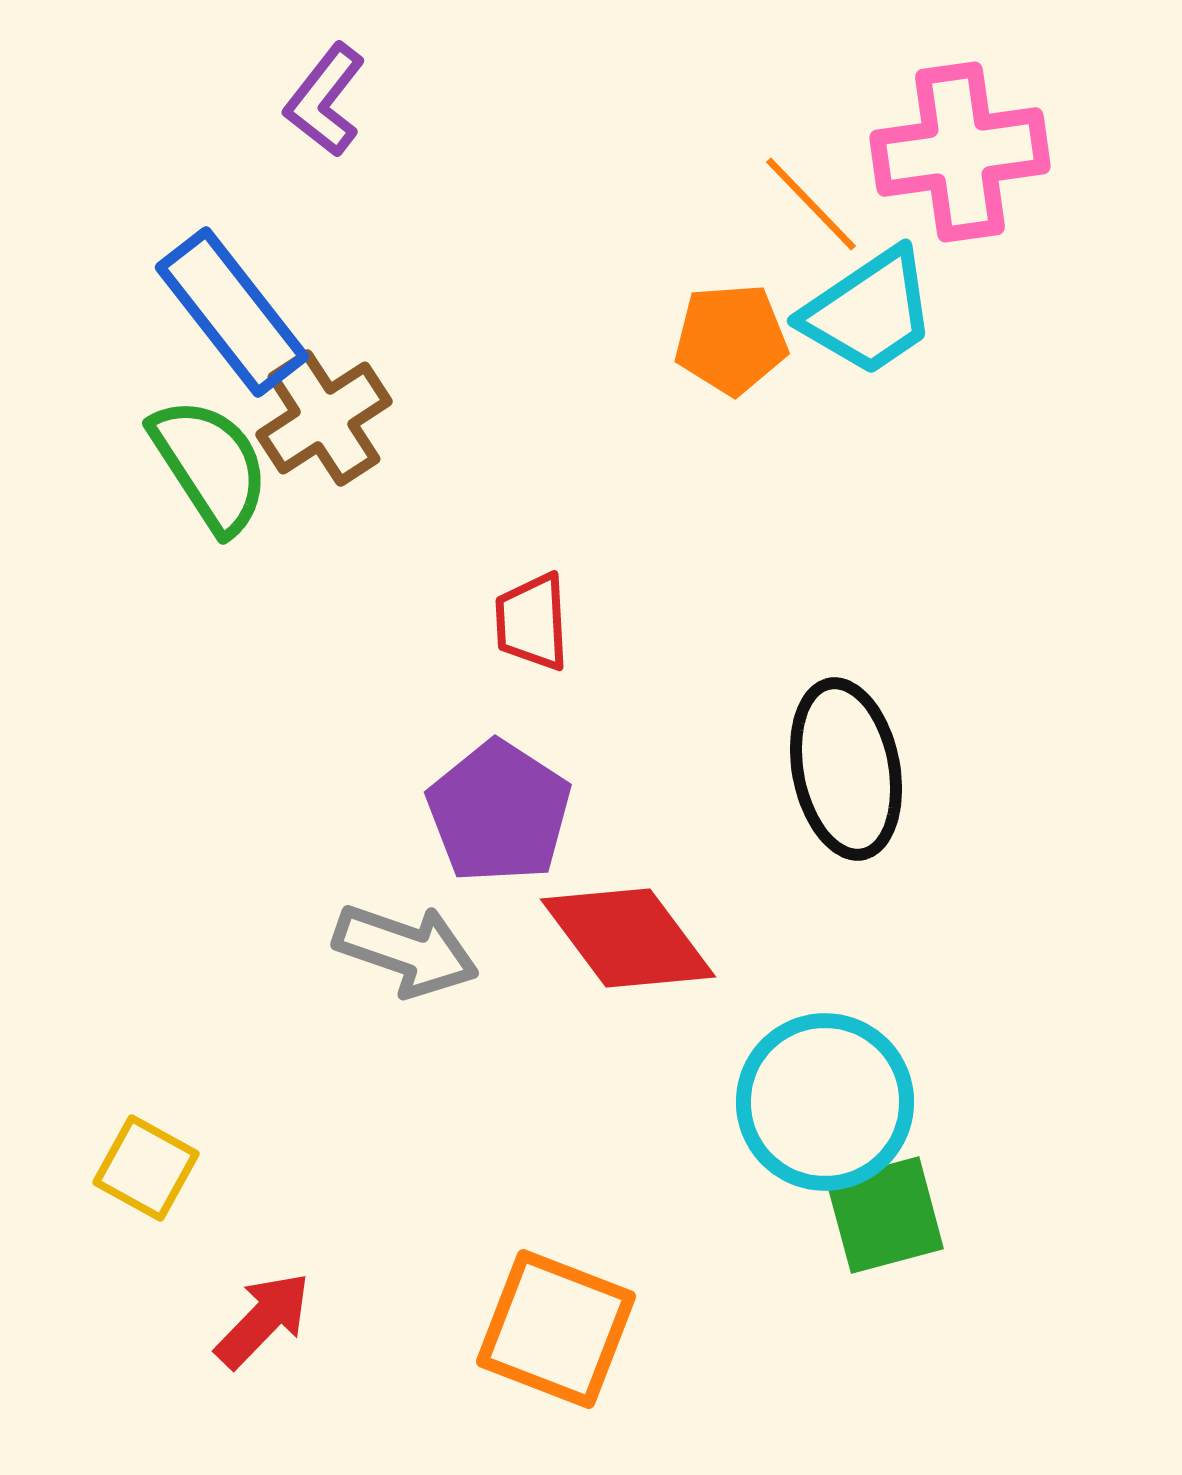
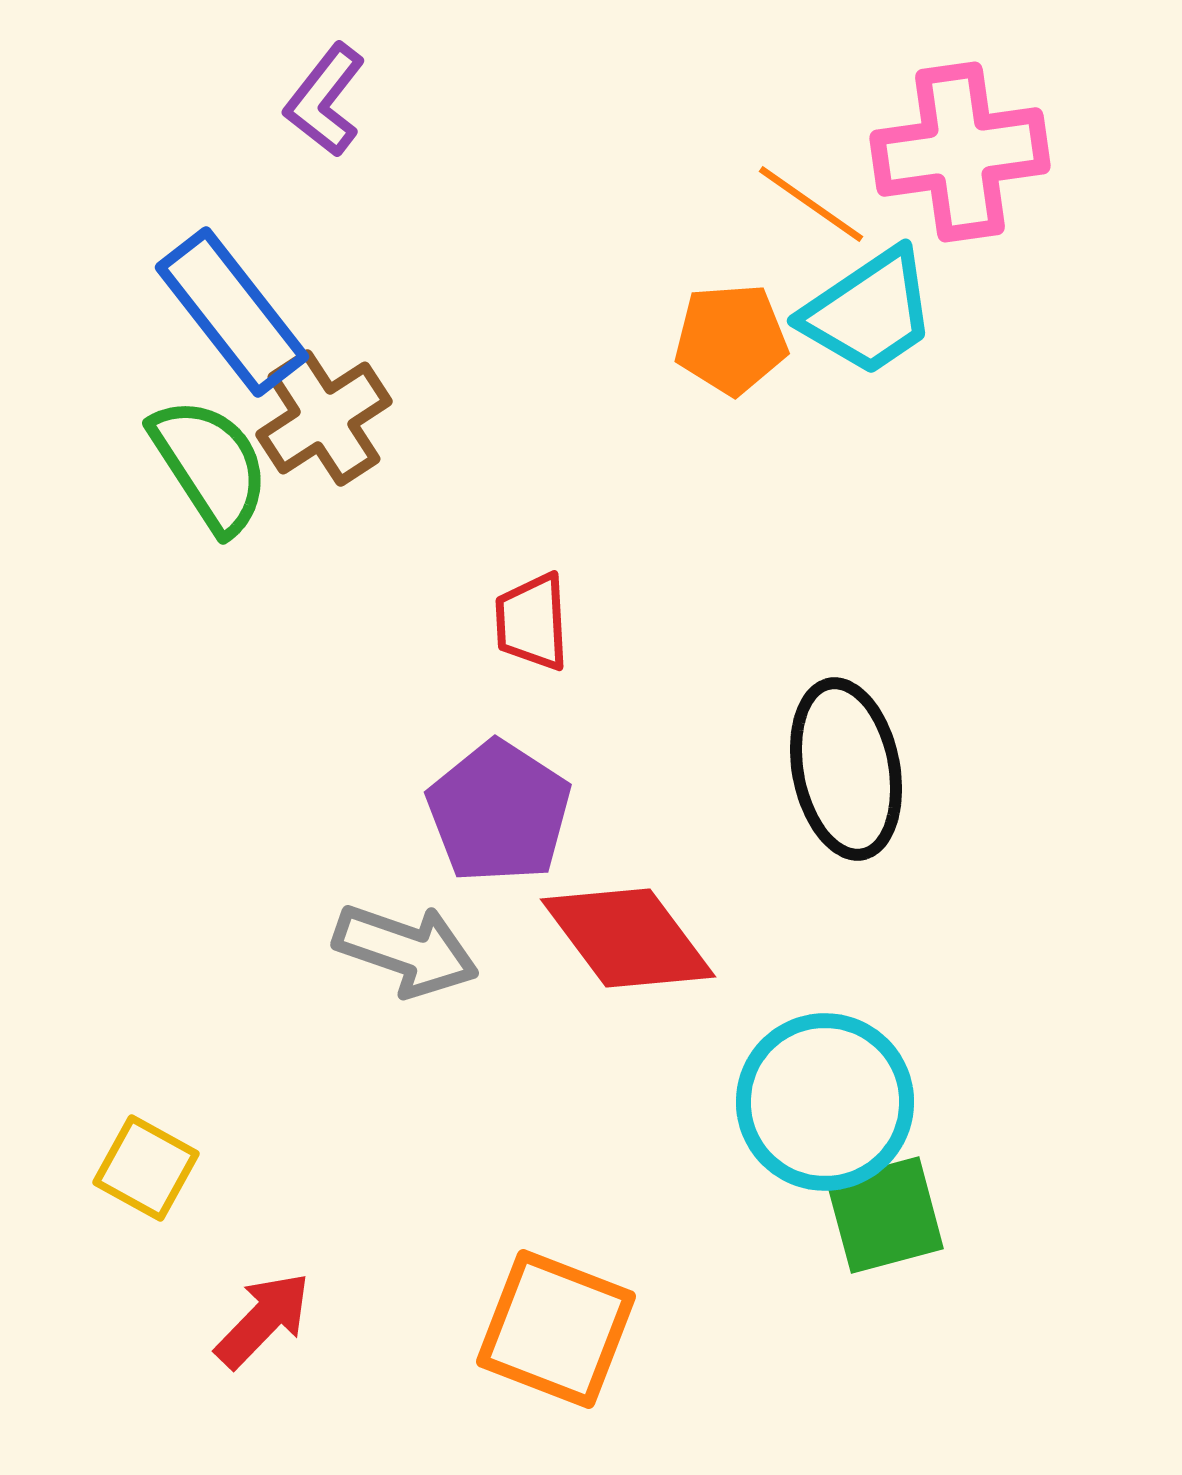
orange line: rotated 11 degrees counterclockwise
